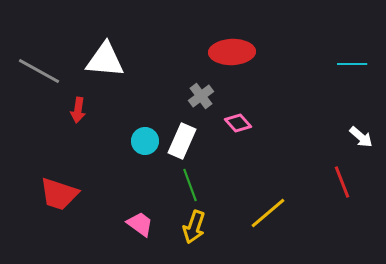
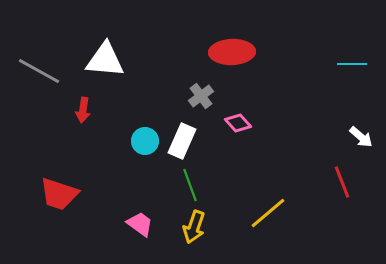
red arrow: moved 5 px right
